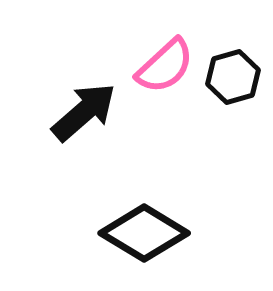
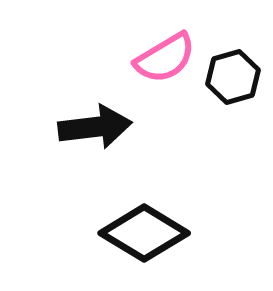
pink semicircle: moved 8 px up; rotated 12 degrees clockwise
black arrow: moved 11 px right, 15 px down; rotated 34 degrees clockwise
